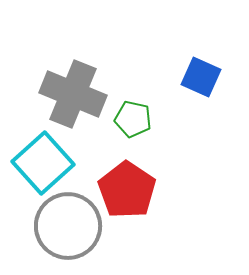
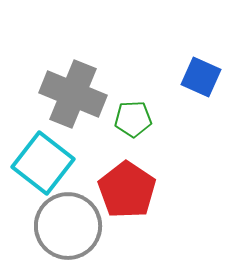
green pentagon: rotated 15 degrees counterclockwise
cyan square: rotated 10 degrees counterclockwise
